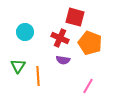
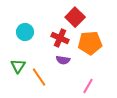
red square: rotated 30 degrees clockwise
orange pentagon: rotated 25 degrees counterclockwise
orange line: moved 1 px right, 1 px down; rotated 30 degrees counterclockwise
